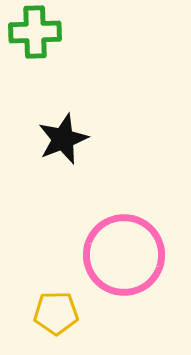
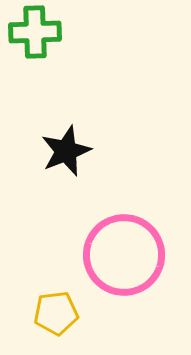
black star: moved 3 px right, 12 px down
yellow pentagon: rotated 6 degrees counterclockwise
